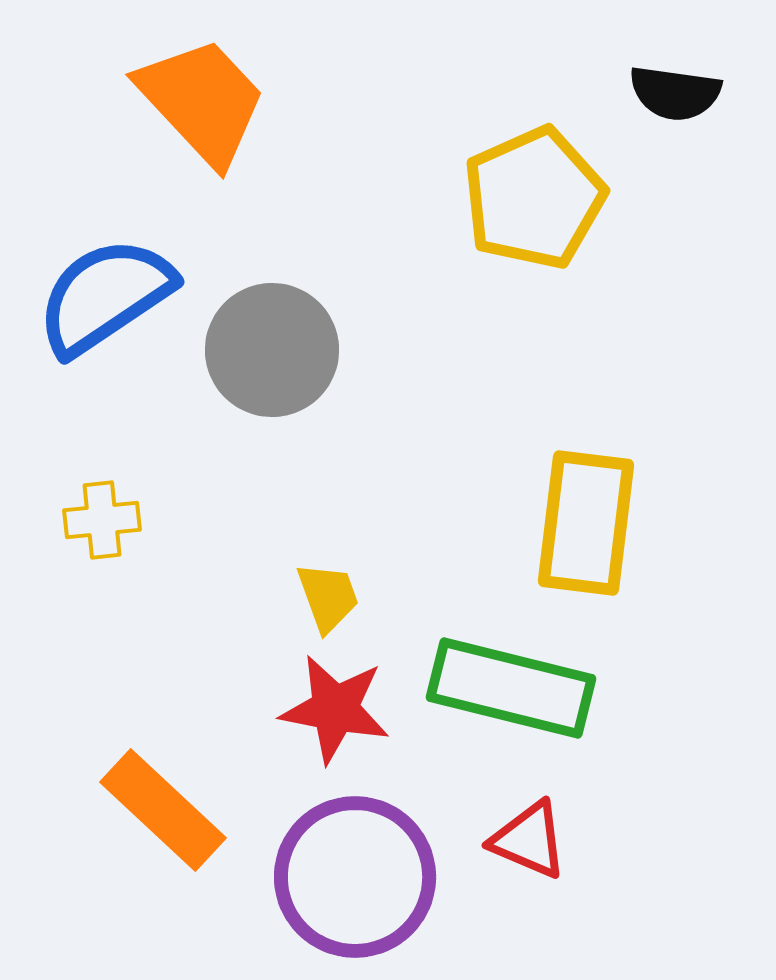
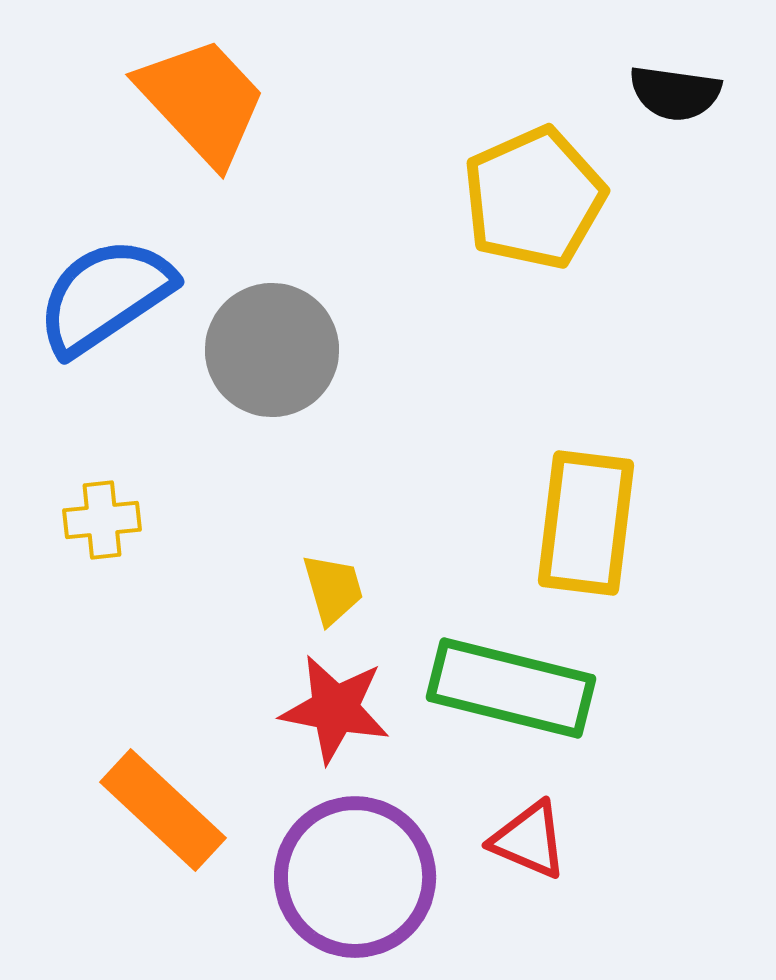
yellow trapezoid: moved 5 px right, 8 px up; rotated 4 degrees clockwise
